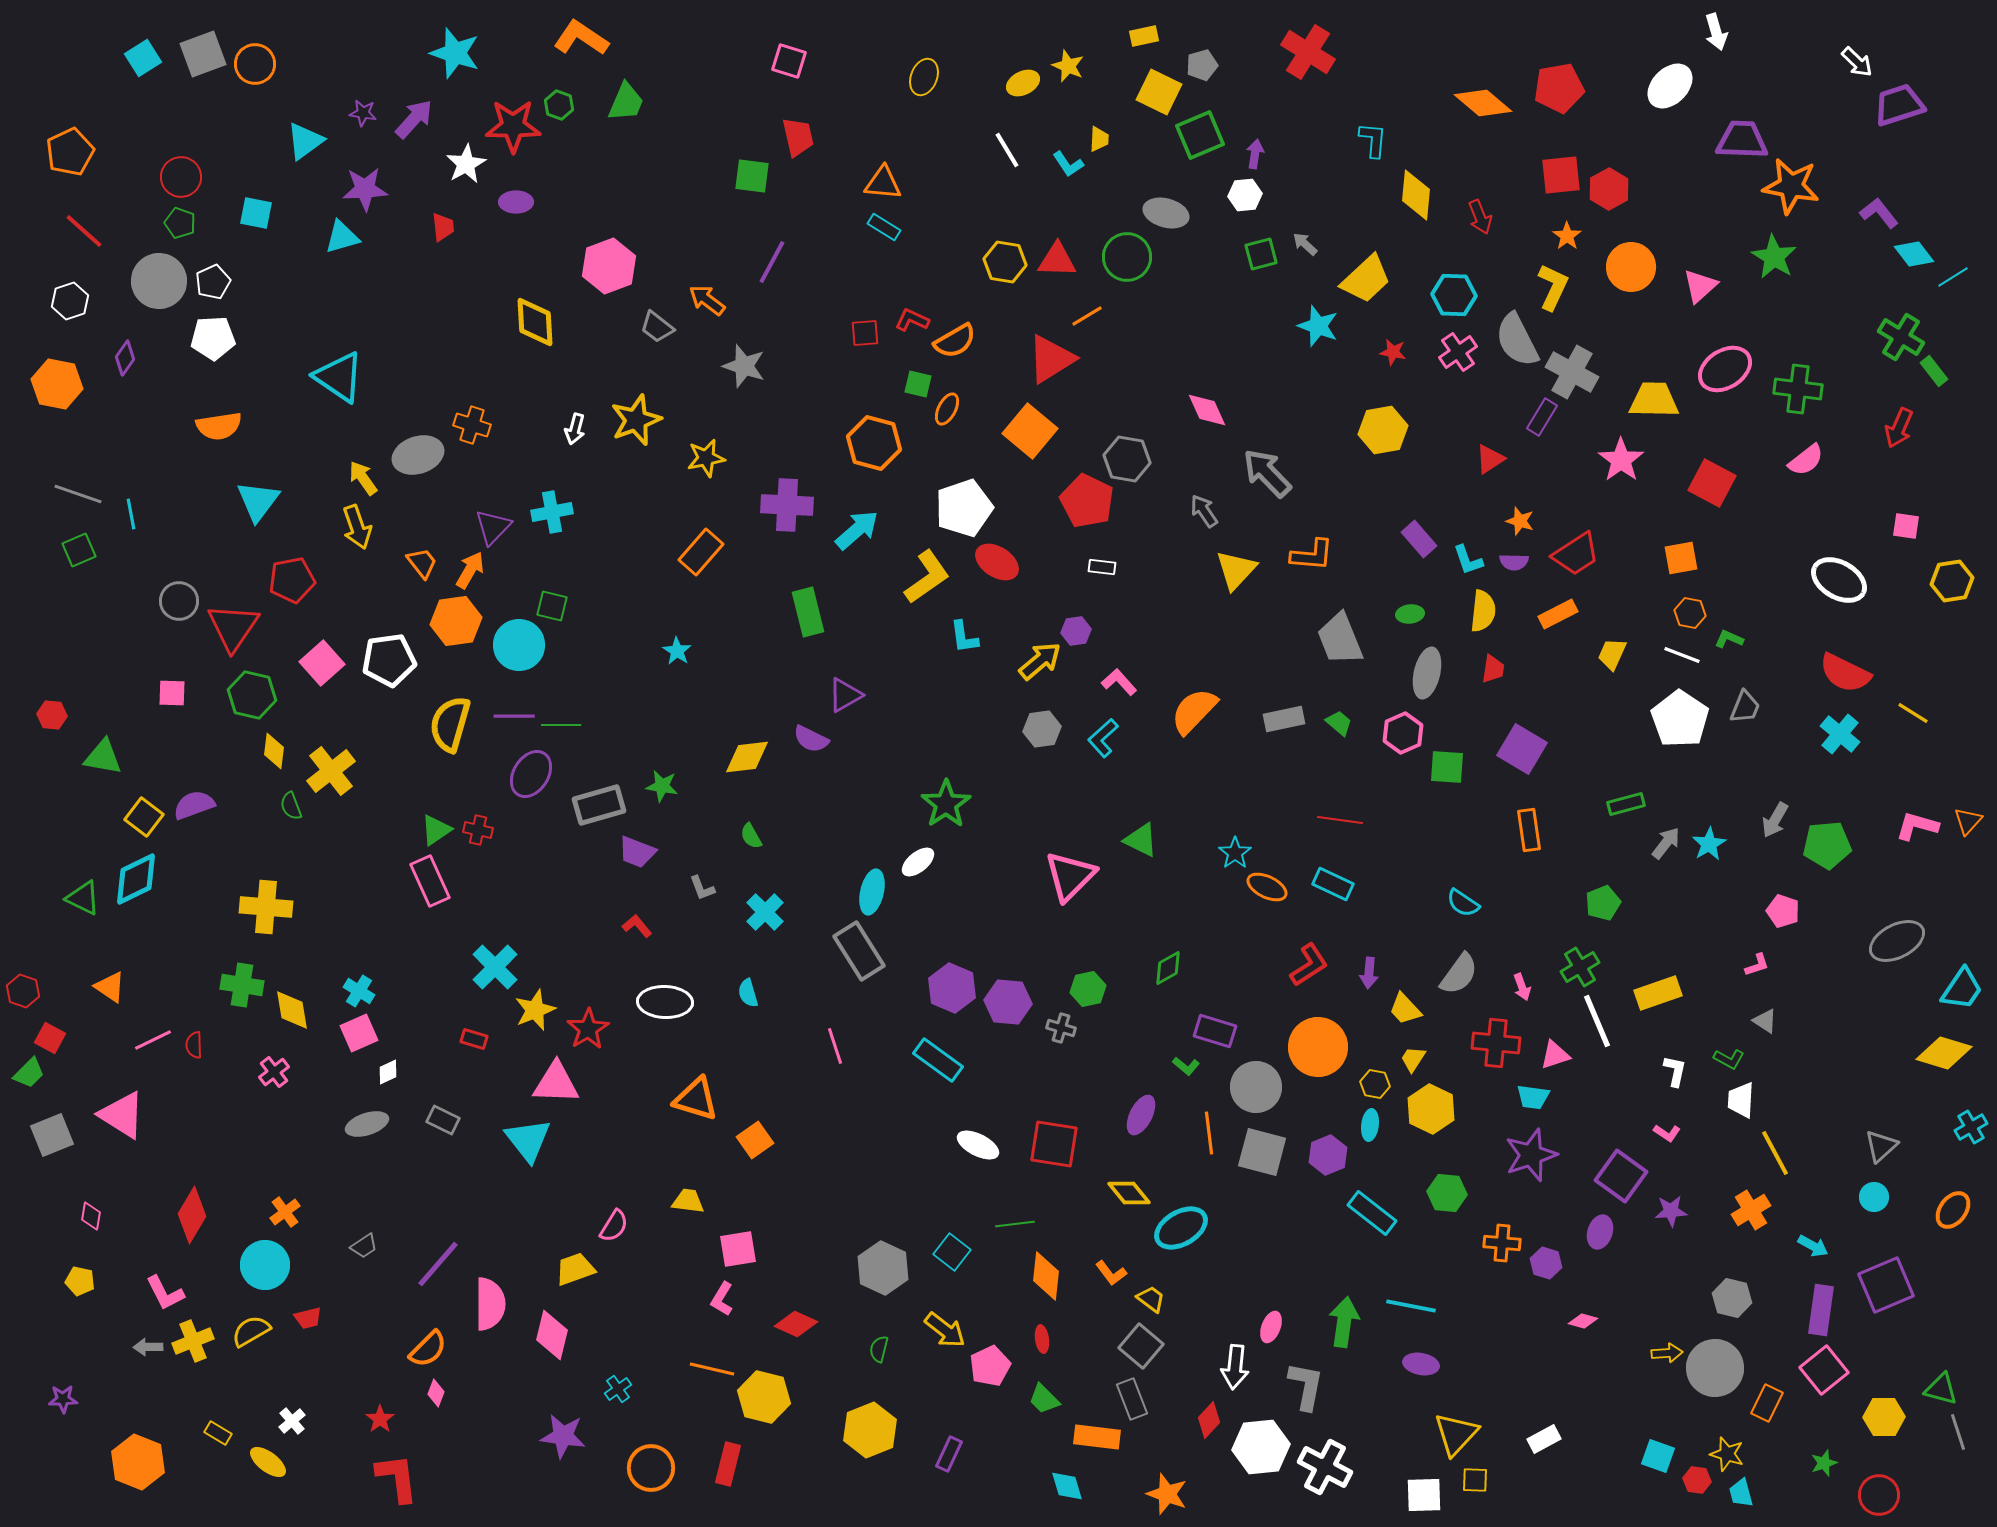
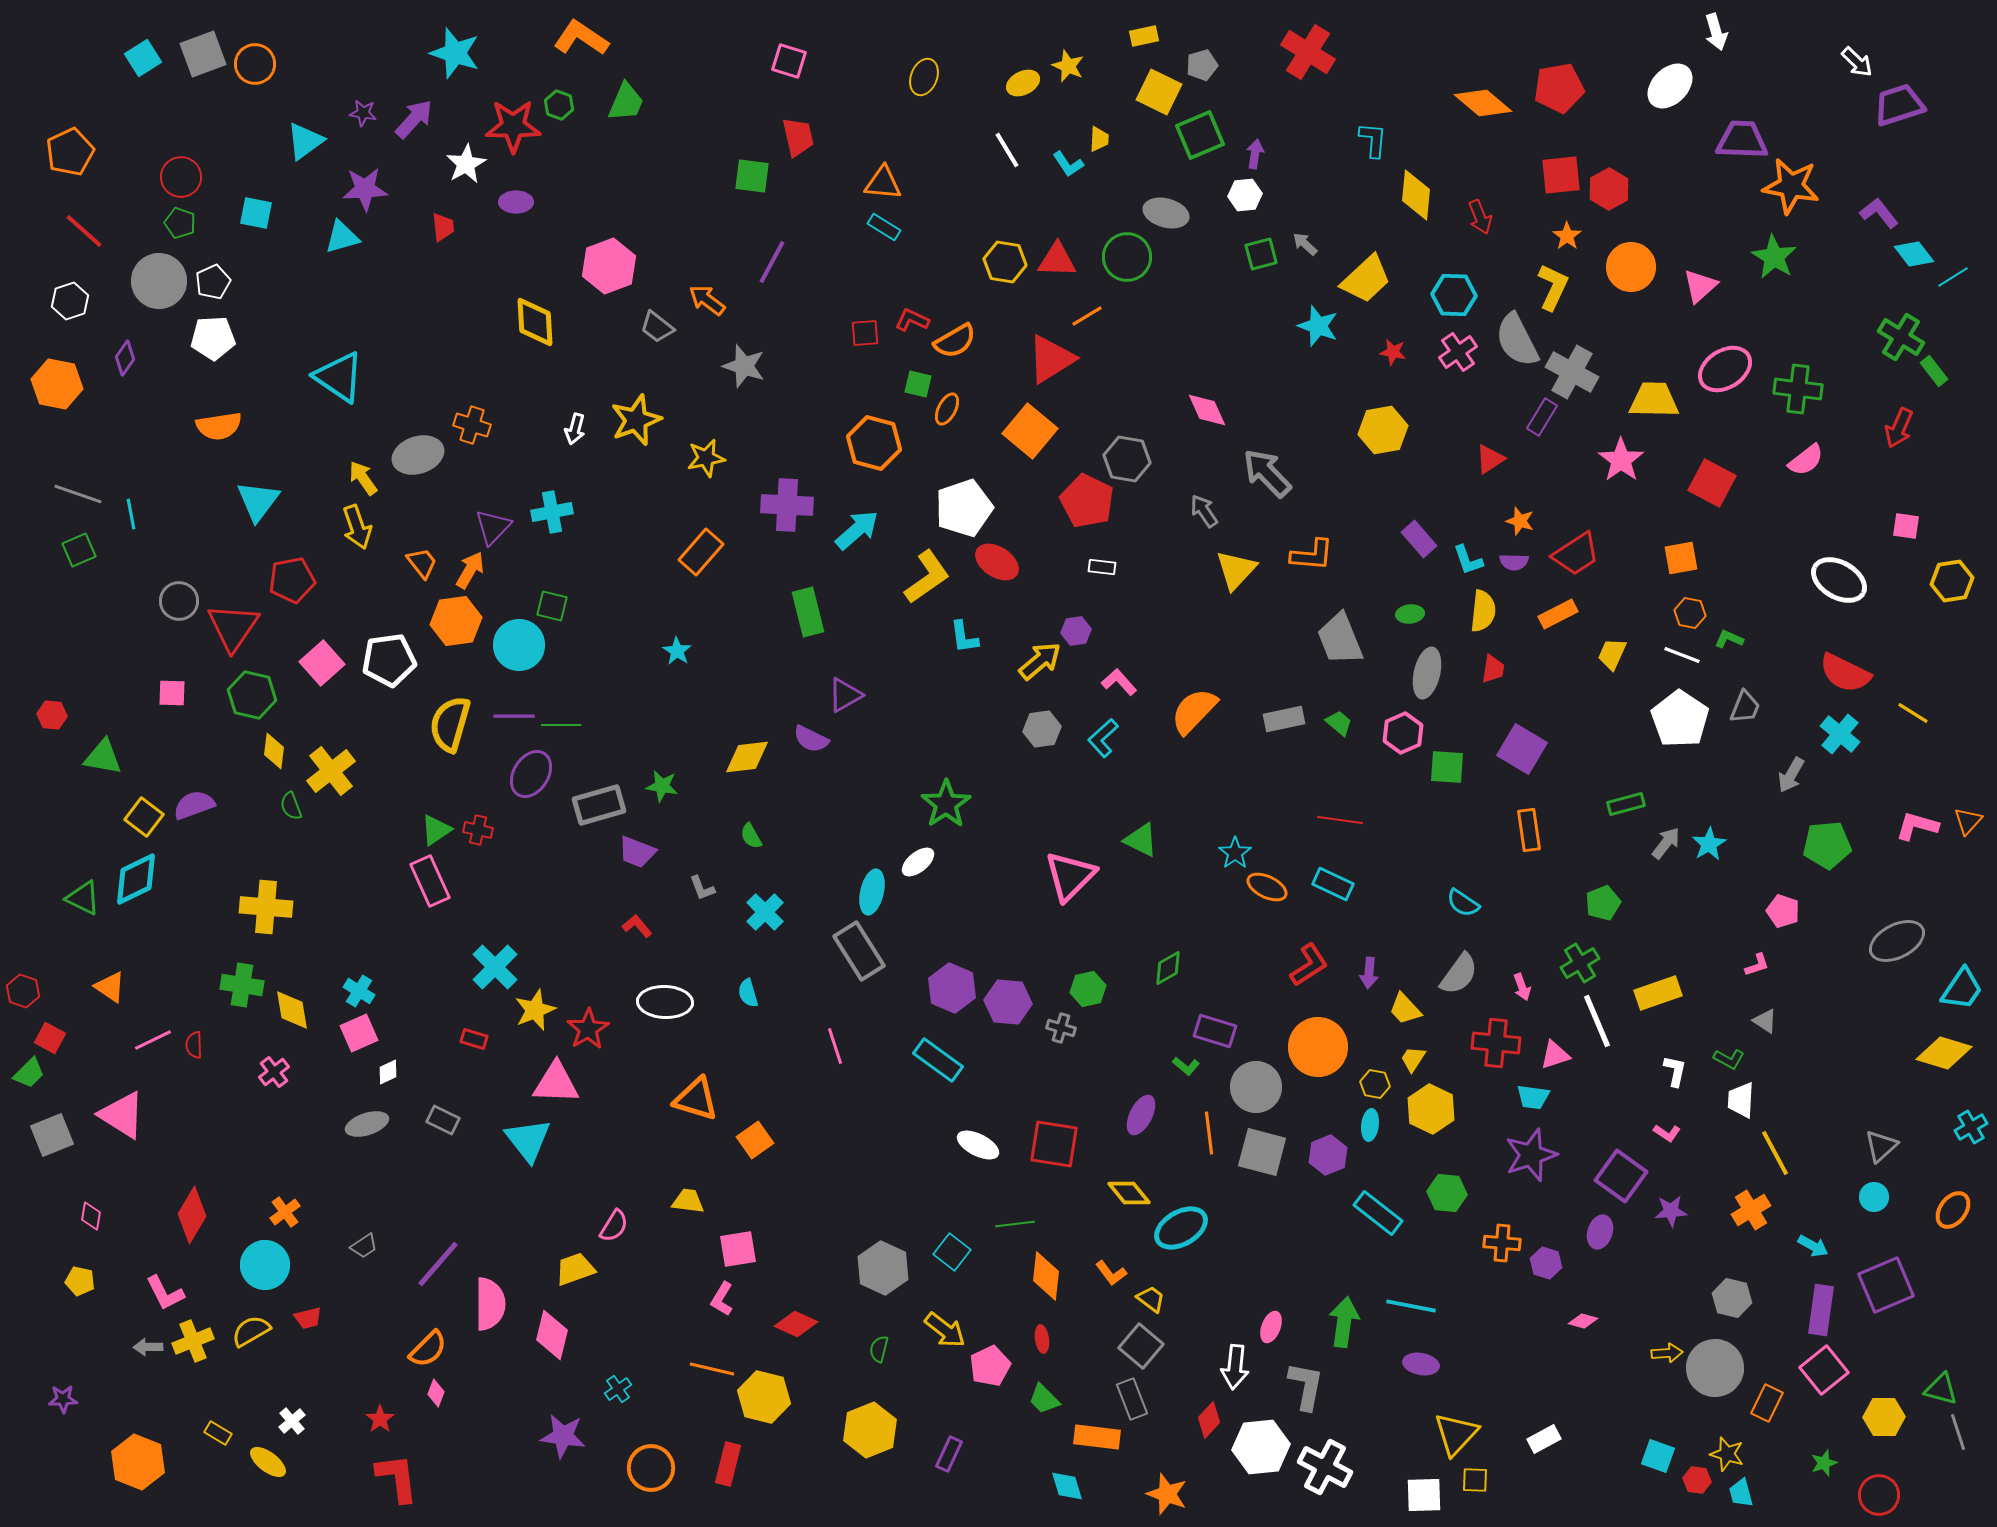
gray arrow at (1775, 820): moved 16 px right, 45 px up
green cross at (1580, 967): moved 4 px up
cyan rectangle at (1372, 1213): moved 6 px right
